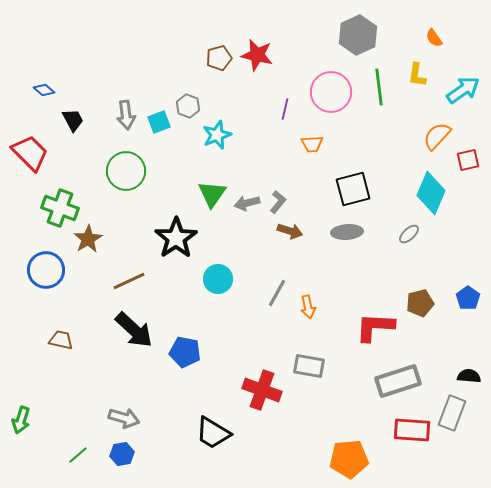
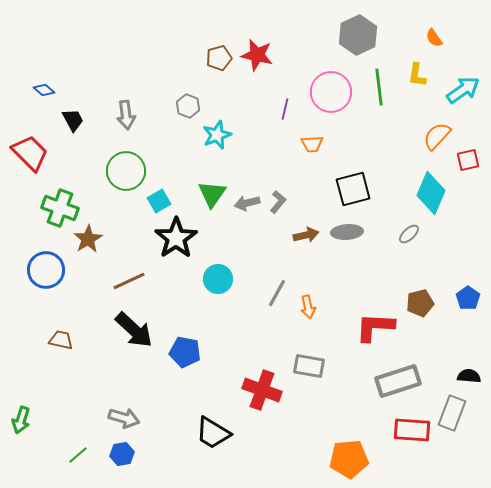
cyan square at (159, 122): moved 79 px down; rotated 10 degrees counterclockwise
brown arrow at (290, 231): moved 16 px right, 4 px down; rotated 30 degrees counterclockwise
